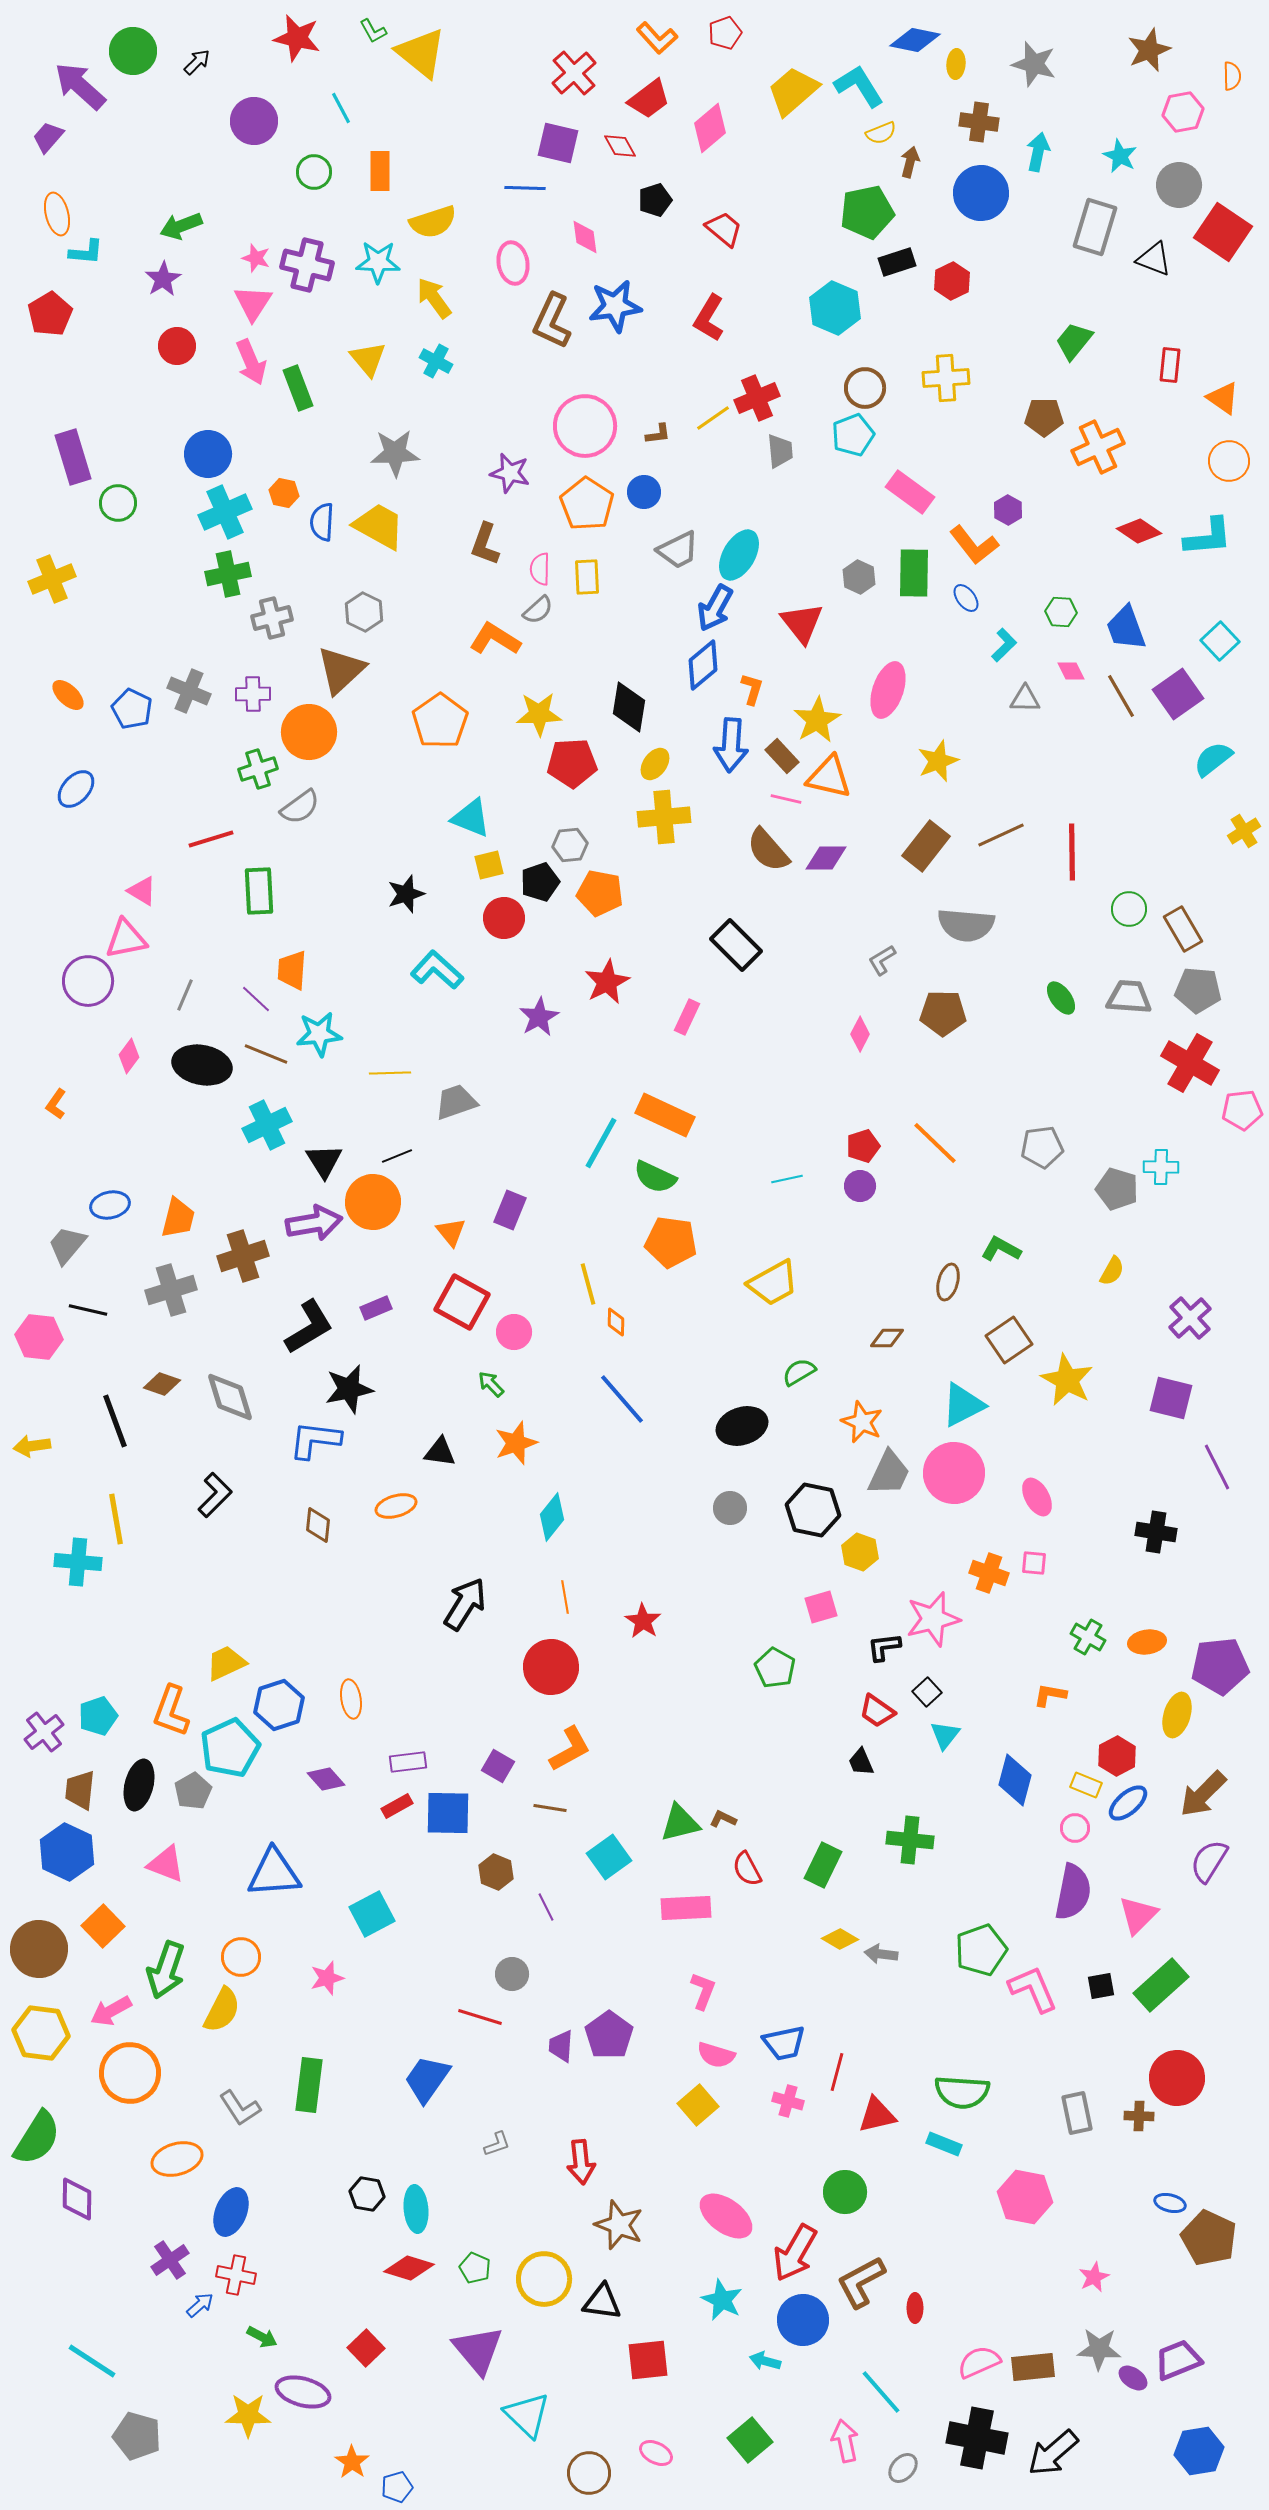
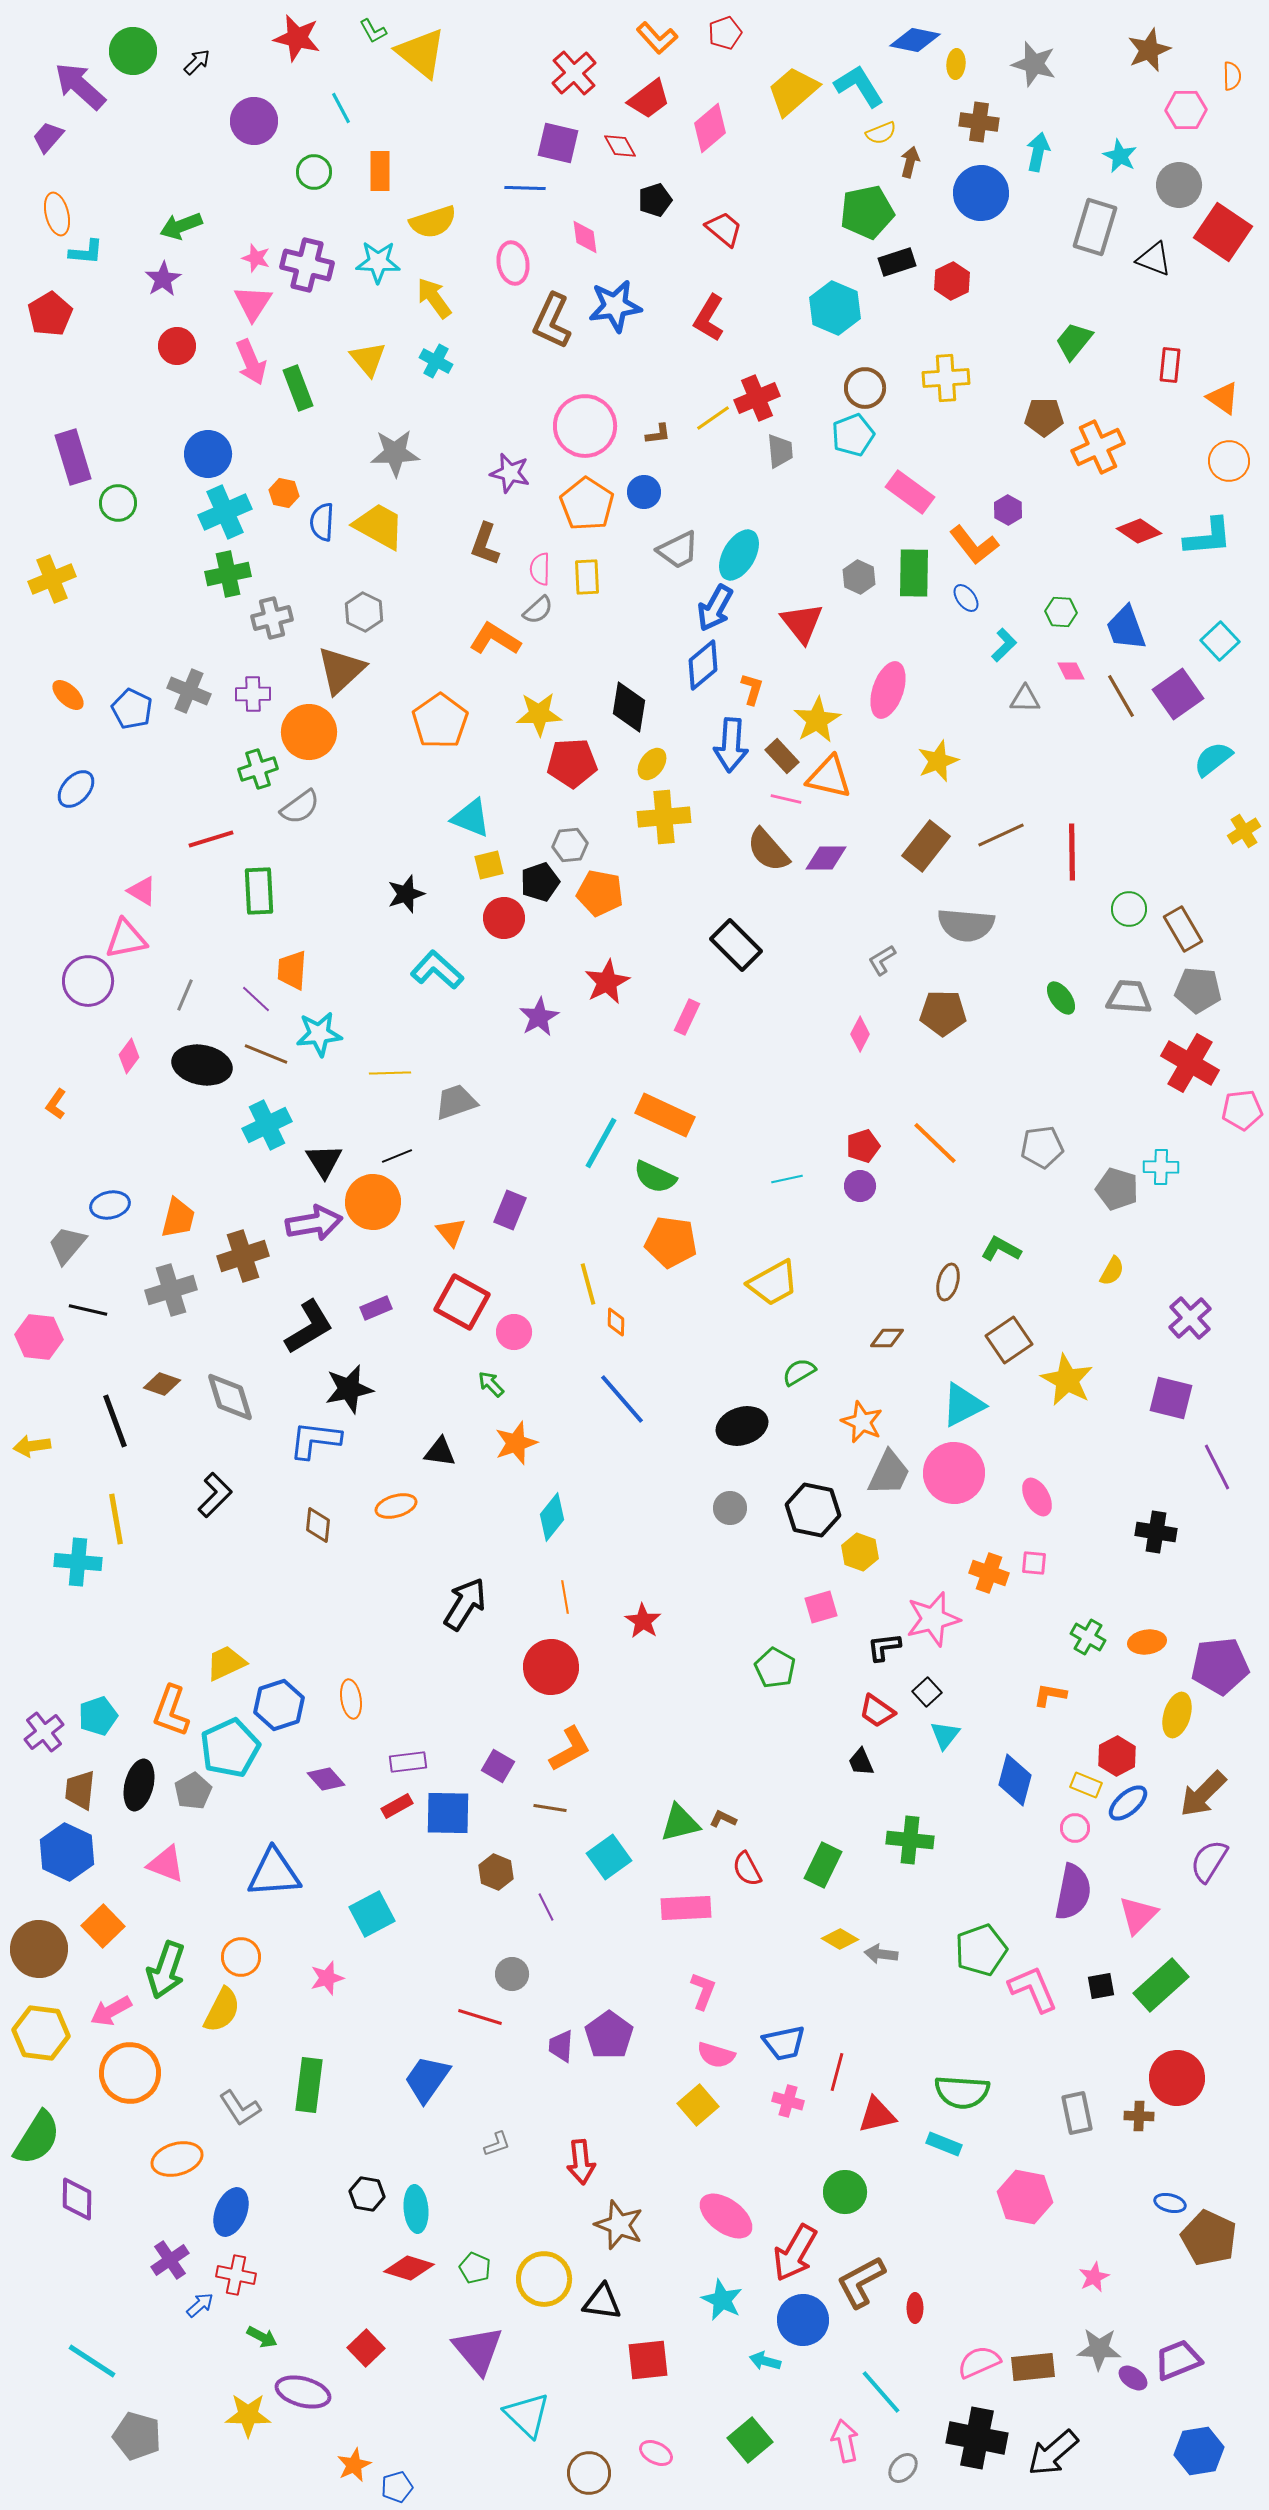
pink hexagon at (1183, 112): moved 3 px right, 2 px up; rotated 9 degrees clockwise
yellow ellipse at (655, 764): moved 3 px left
orange star at (352, 2462): moved 2 px right, 3 px down; rotated 12 degrees clockwise
